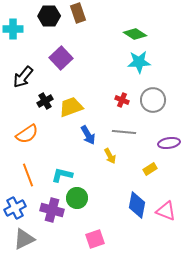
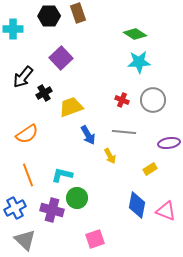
black cross: moved 1 px left, 8 px up
gray triangle: moved 1 px right, 1 px down; rotated 50 degrees counterclockwise
